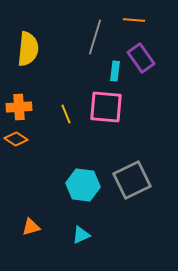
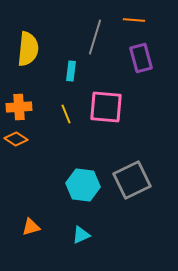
purple rectangle: rotated 20 degrees clockwise
cyan rectangle: moved 44 px left
